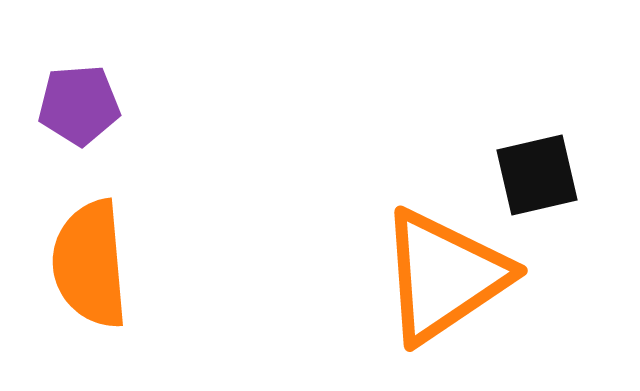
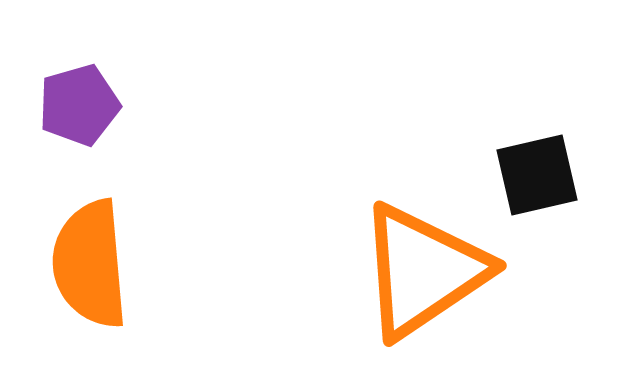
purple pentagon: rotated 12 degrees counterclockwise
orange triangle: moved 21 px left, 5 px up
